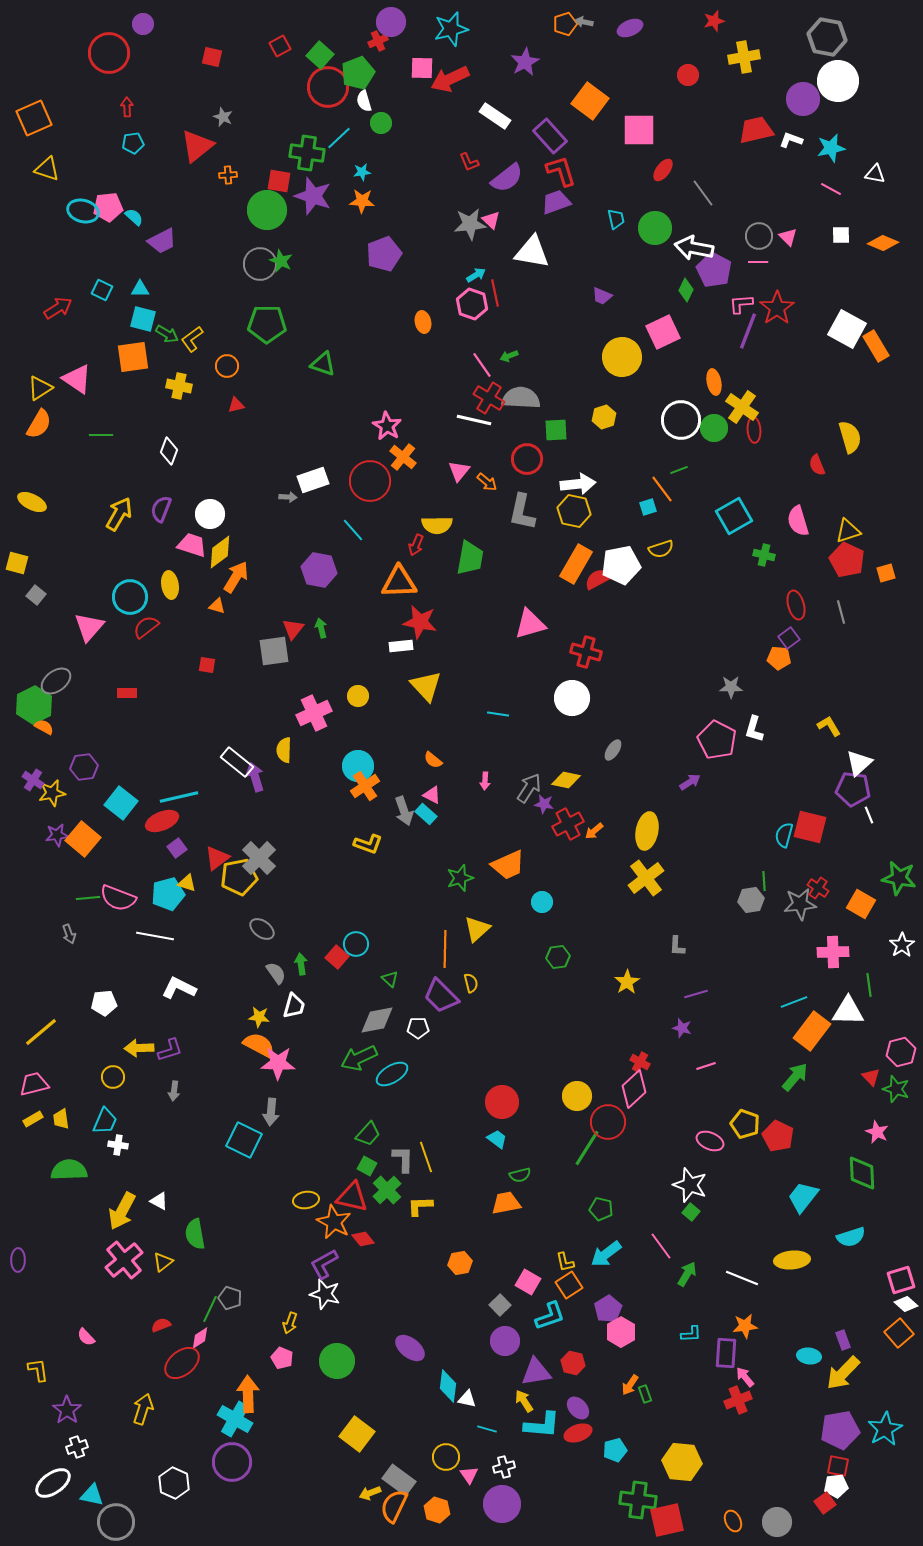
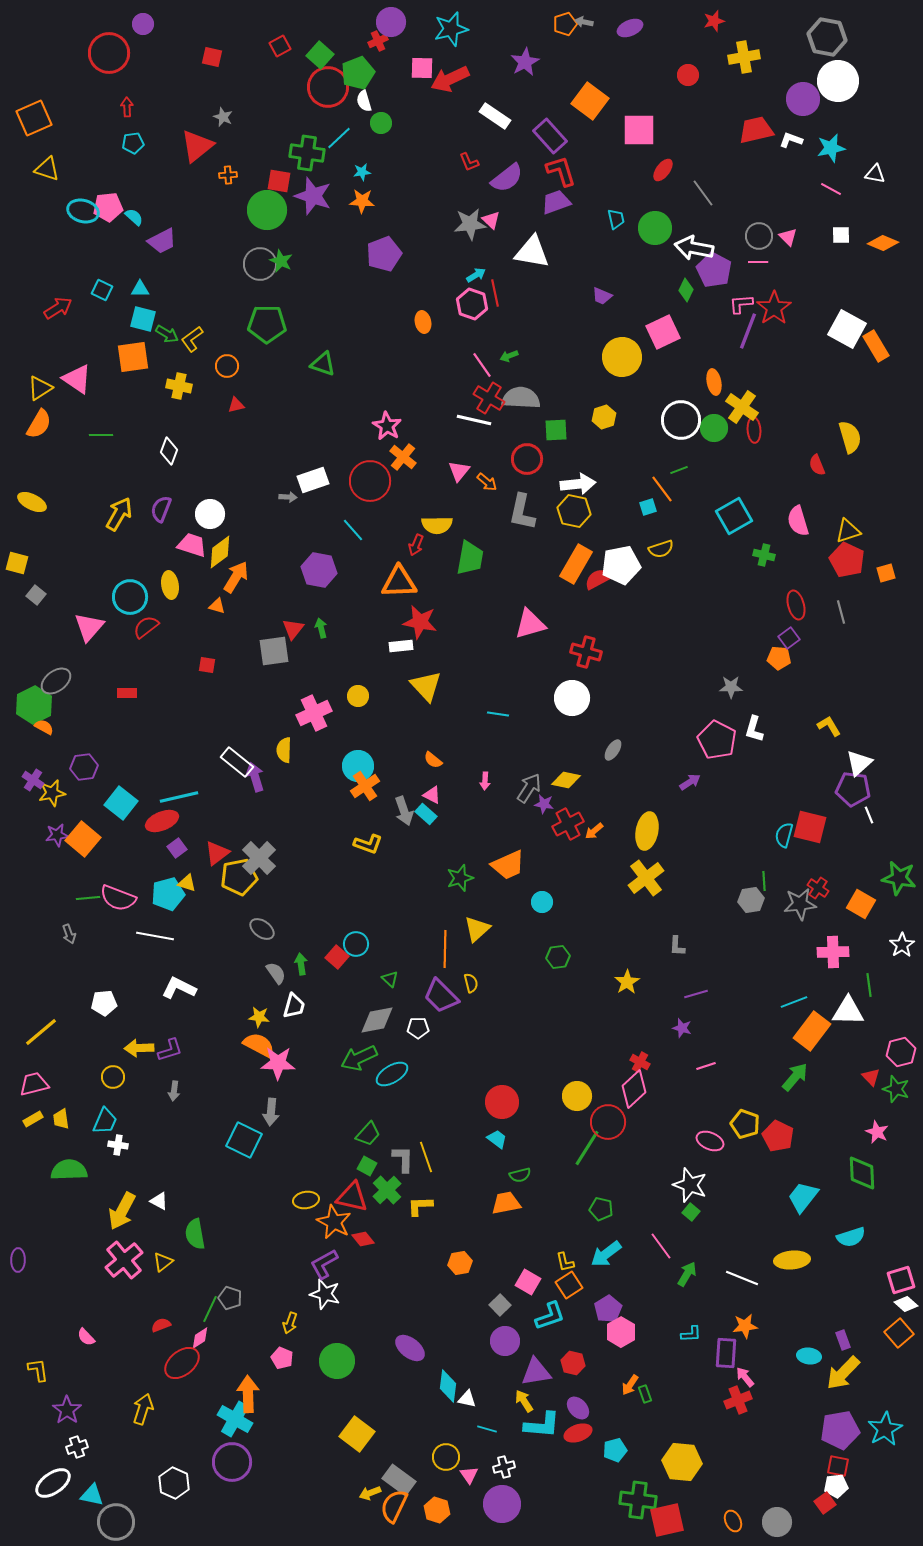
red star at (777, 308): moved 3 px left
red triangle at (217, 858): moved 5 px up
